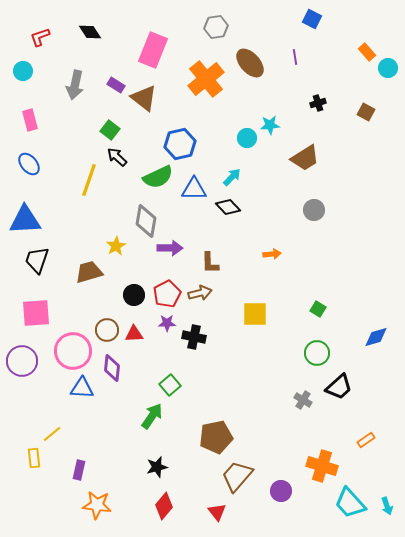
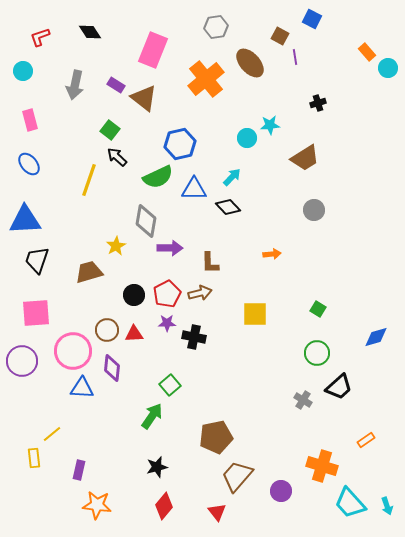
brown square at (366, 112): moved 86 px left, 76 px up
